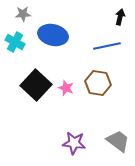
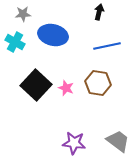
black arrow: moved 21 px left, 5 px up
